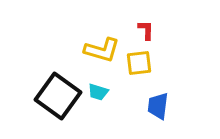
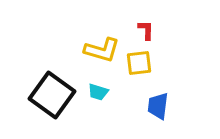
black square: moved 6 px left, 1 px up
